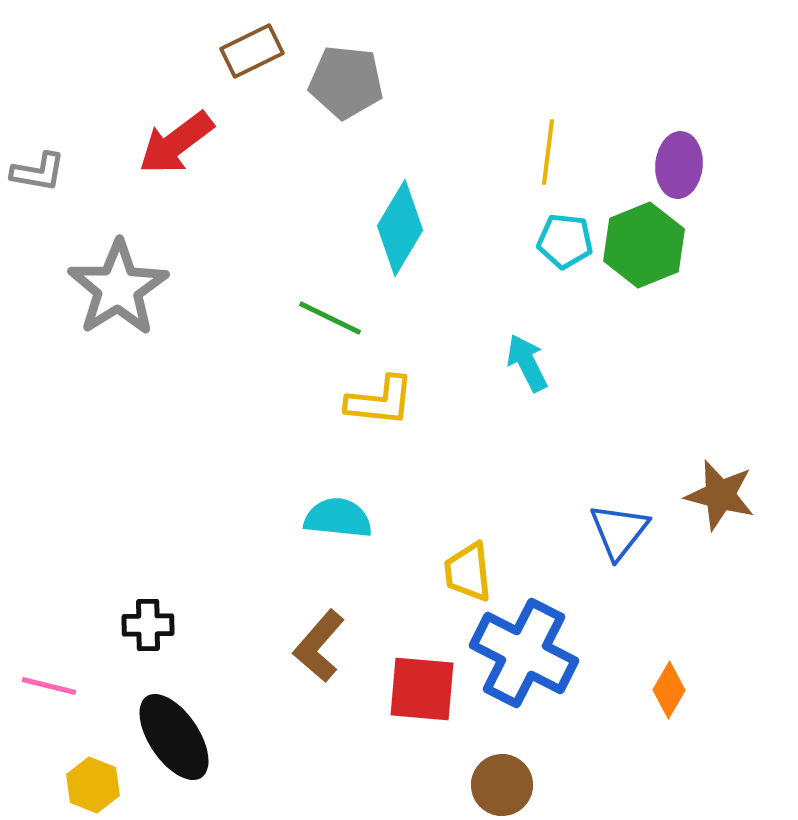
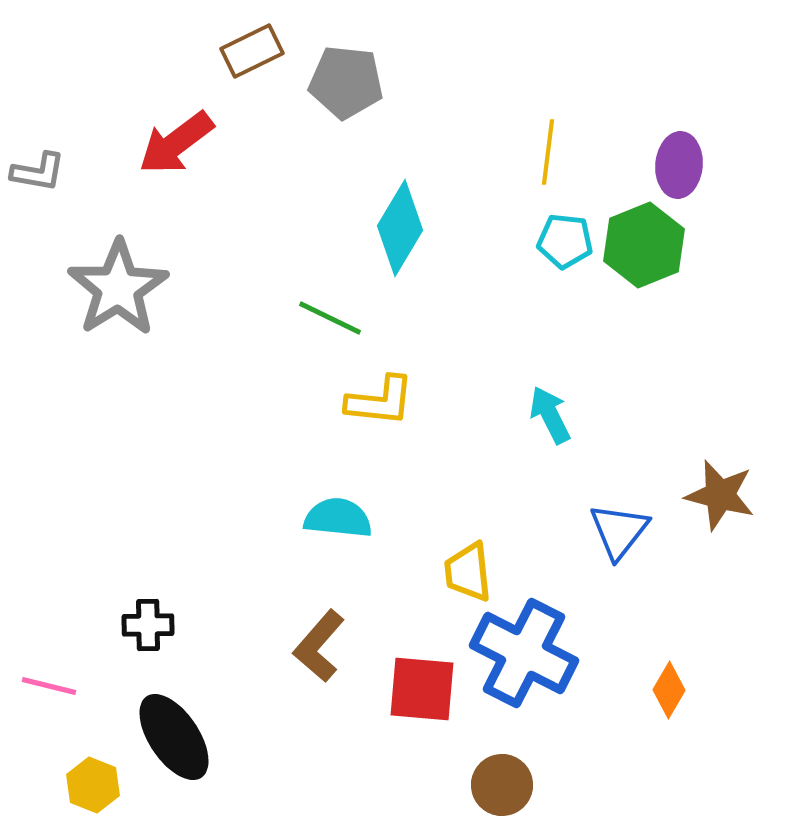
cyan arrow: moved 23 px right, 52 px down
